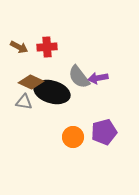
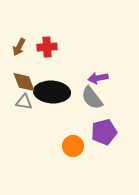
brown arrow: rotated 90 degrees clockwise
gray semicircle: moved 13 px right, 21 px down
brown diamond: moved 7 px left; rotated 45 degrees clockwise
black ellipse: rotated 12 degrees counterclockwise
orange circle: moved 9 px down
